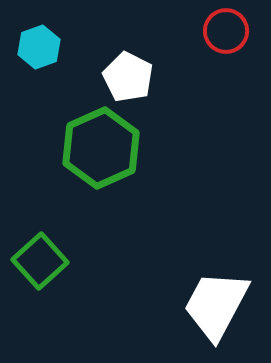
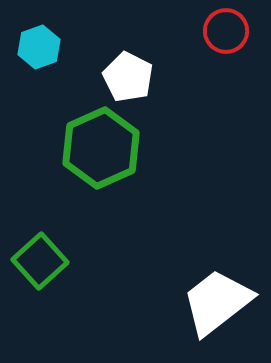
white trapezoid: moved 1 px right, 3 px up; rotated 24 degrees clockwise
